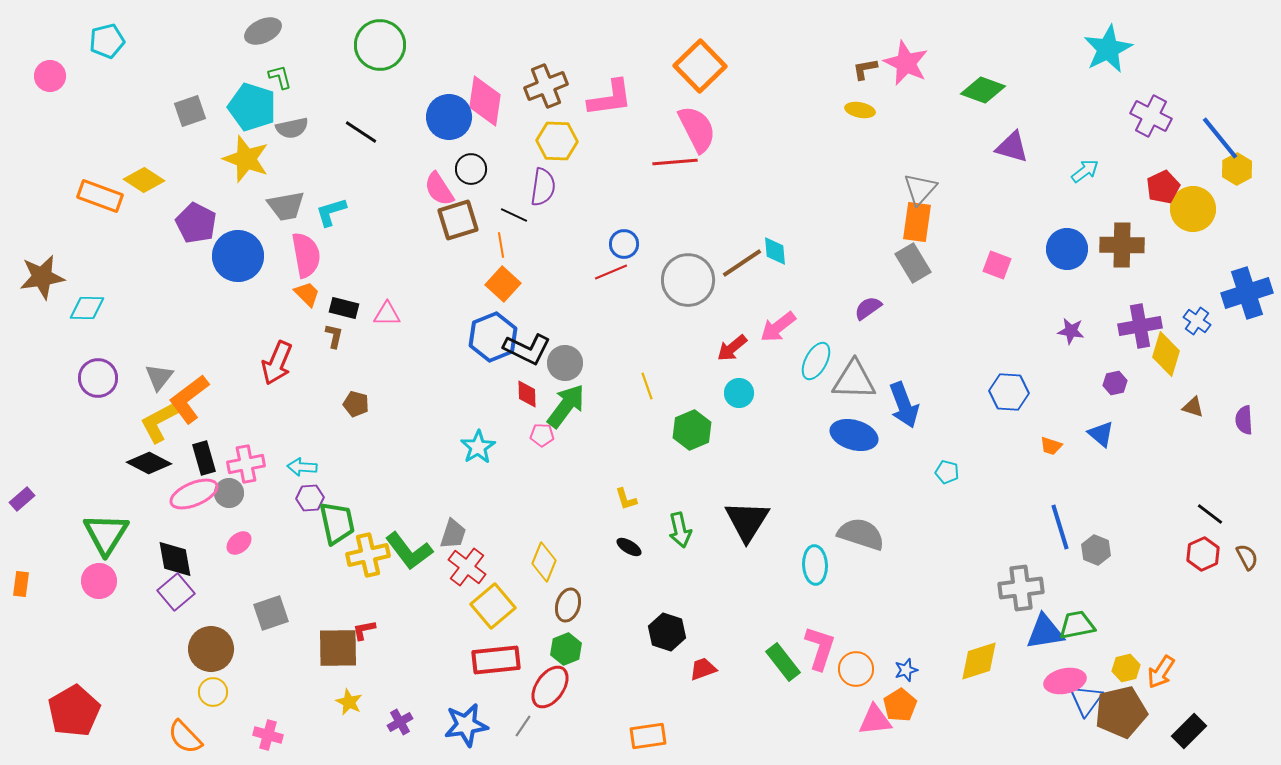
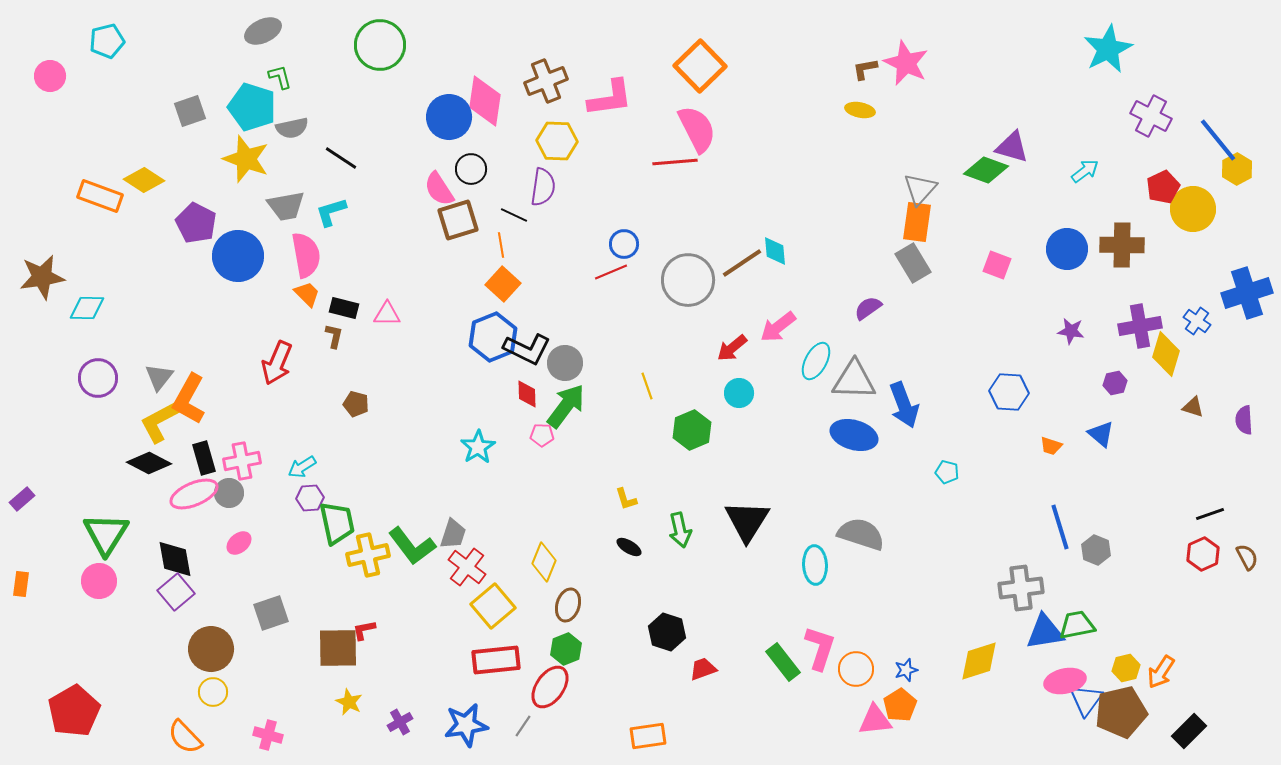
brown cross at (546, 86): moved 5 px up
green diamond at (983, 90): moved 3 px right, 80 px down
black line at (361, 132): moved 20 px left, 26 px down
blue line at (1220, 138): moved 2 px left, 2 px down
orange L-shape at (189, 399): rotated 24 degrees counterclockwise
pink cross at (246, 464): moved 4 px left, 3 px up
cyan arrow at (302, 467): rotated 36 degrees counterclockwise
black line at (1210, 514): rotated 56 degrees counterclockwise
green L-shape at (409, 551): moved 3 px right, 5 px up
